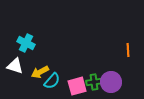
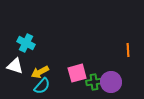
cyan semicircle: moved 10 px left, 5 px down
pink square: moved 13 px up
